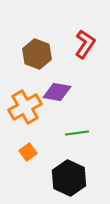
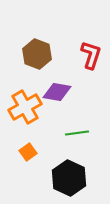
red L-shape: moved 6 px right, 11 px down; rotated 16 degrees counterclockwise
